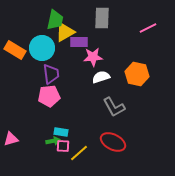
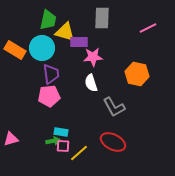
green trapezoid: moved 7 px left
yellow triangle: rotated 45 degrees clockwise
white semicircle: moved 10 px left, 6 px down; rotated 90 degrees counterclockwise
